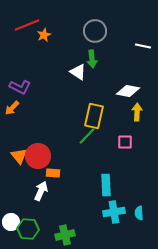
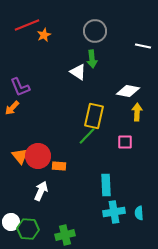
purple L-shape: rotated 40 degrees clockwise
orange triangle: moved 1 px right
orange rectangle: moved 6 px right, 7 px up
